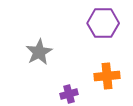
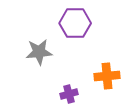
purple hexagon: moved 28 px left
gray star: rotated 24 degrees clockwise
